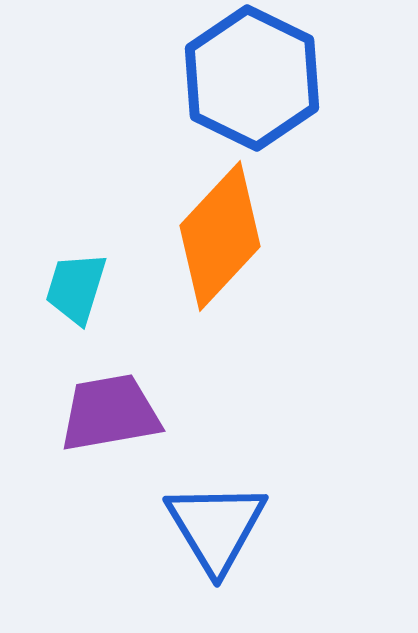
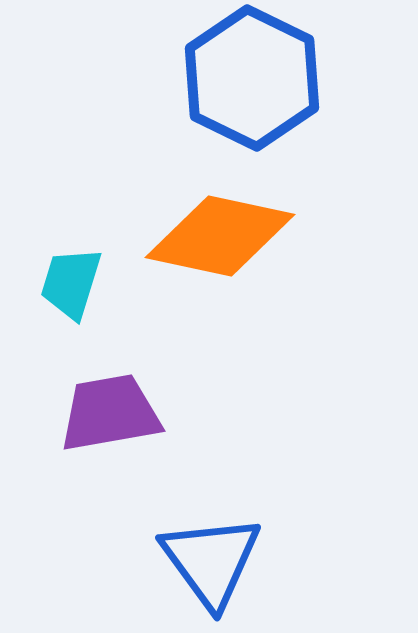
orange diamond: rotated 59 degrees clockwise
cyan trapezoid: moved 5 px left, 5 px up
blue triangle: moved 5 px left, 34 px down; rotated 5 degrees counterclockwise
